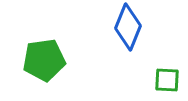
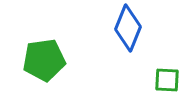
blue diamond: moved 1 px down
